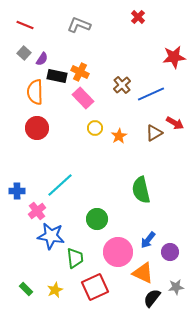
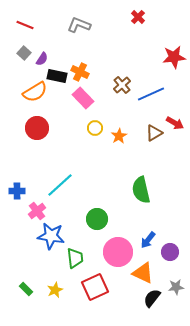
orange semicircle: rotated 120 degrees counterclockwise
